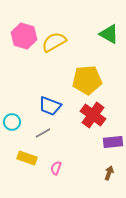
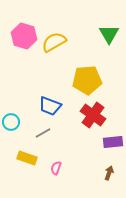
green triangle: rotated 30 degrees clockwise
cyan circle: moved 1 px left
